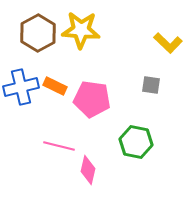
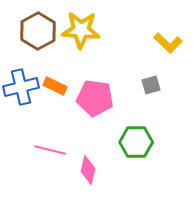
brown hexagon: moved 2 px up
gray square: rotated 24 degrees counterclockwise
pink pentagon: moved 3 px right, 1 px up
green hexagon: rotated 12 degrees counterclockwise
pink line: moved 9 px left, 4 px down
